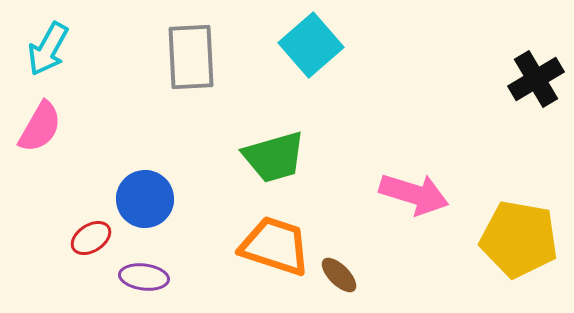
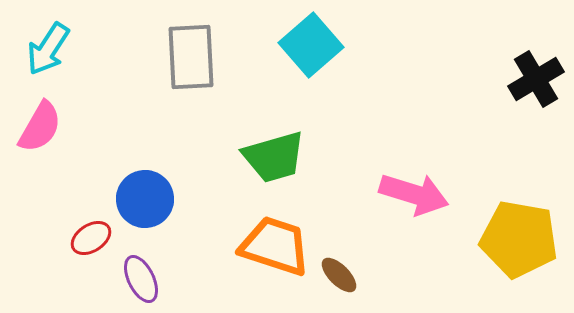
cyan arrow: rotated 4 degrees clockwise
purple ellipse: moved 3 px left, 2 px down; rotated 57 degrees clockwise
